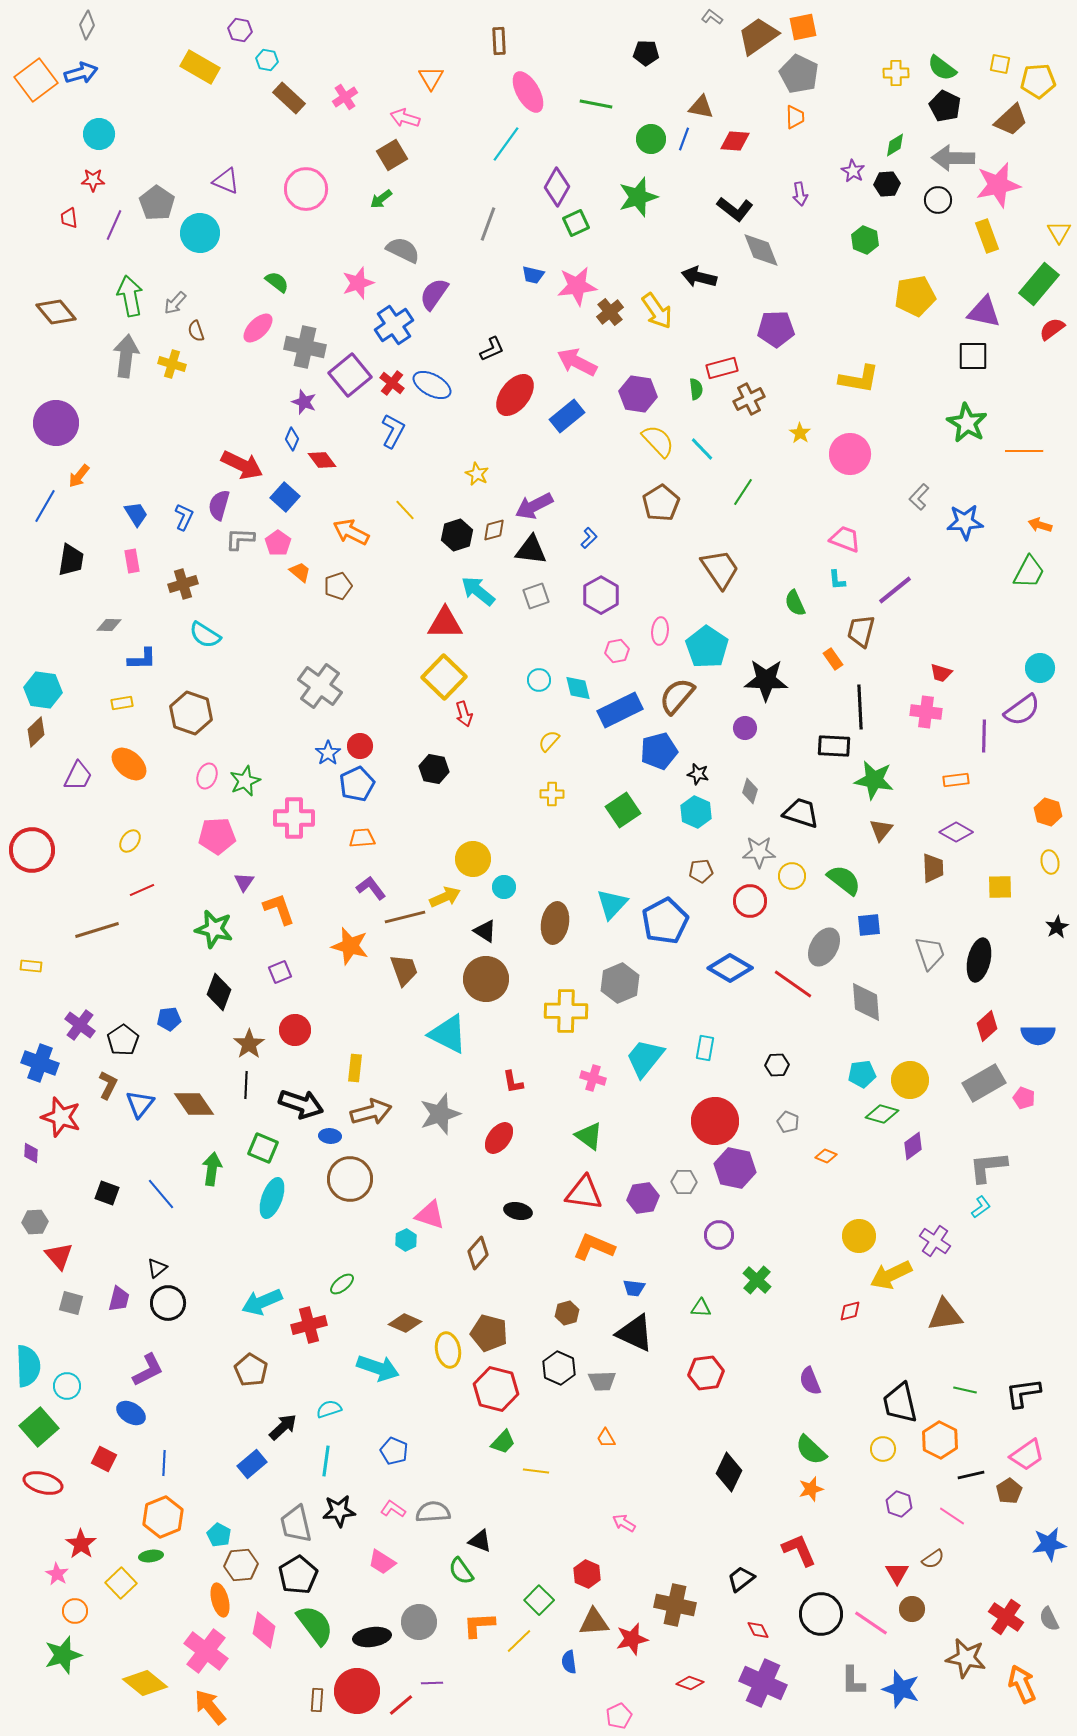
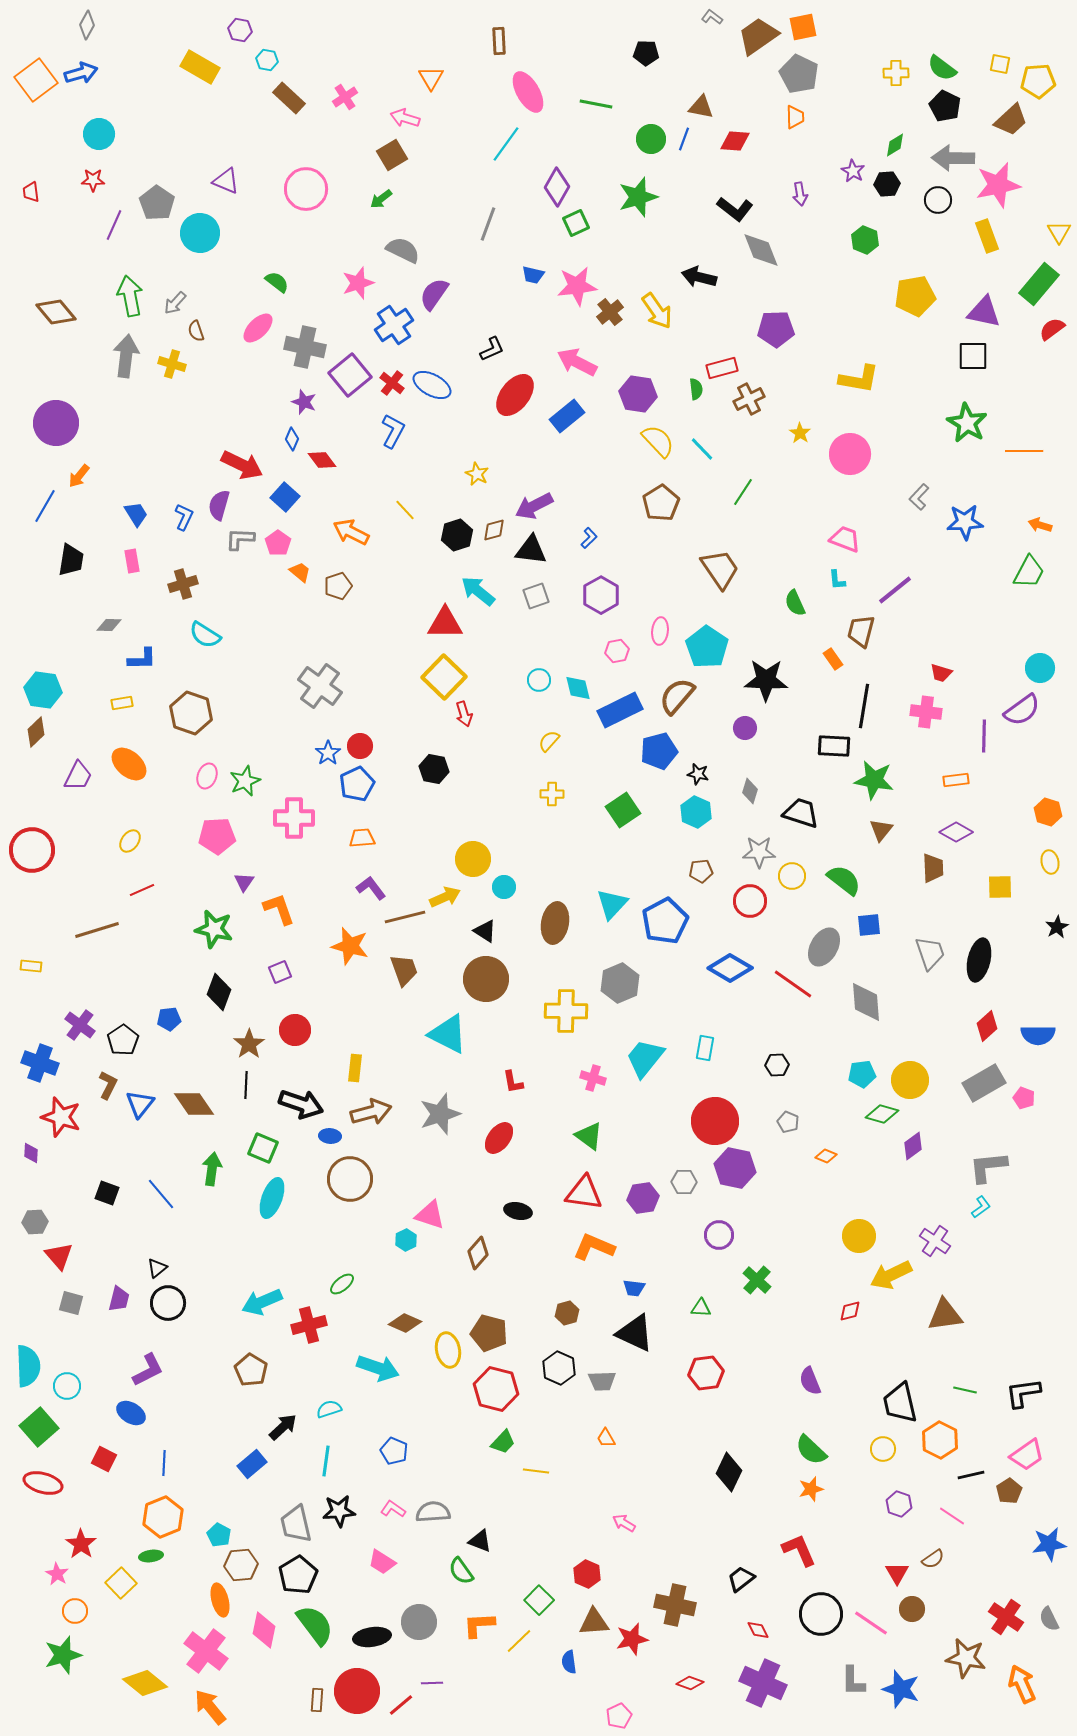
red trapezoid at (69, 218): moved 38 px left, 26 px up
black line at (860, 707): moved 4 px right, 1 px up; rotated 12 degrees clockwise
